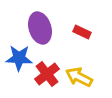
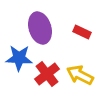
yellow arrow: moved 1 px right, 2 px up
